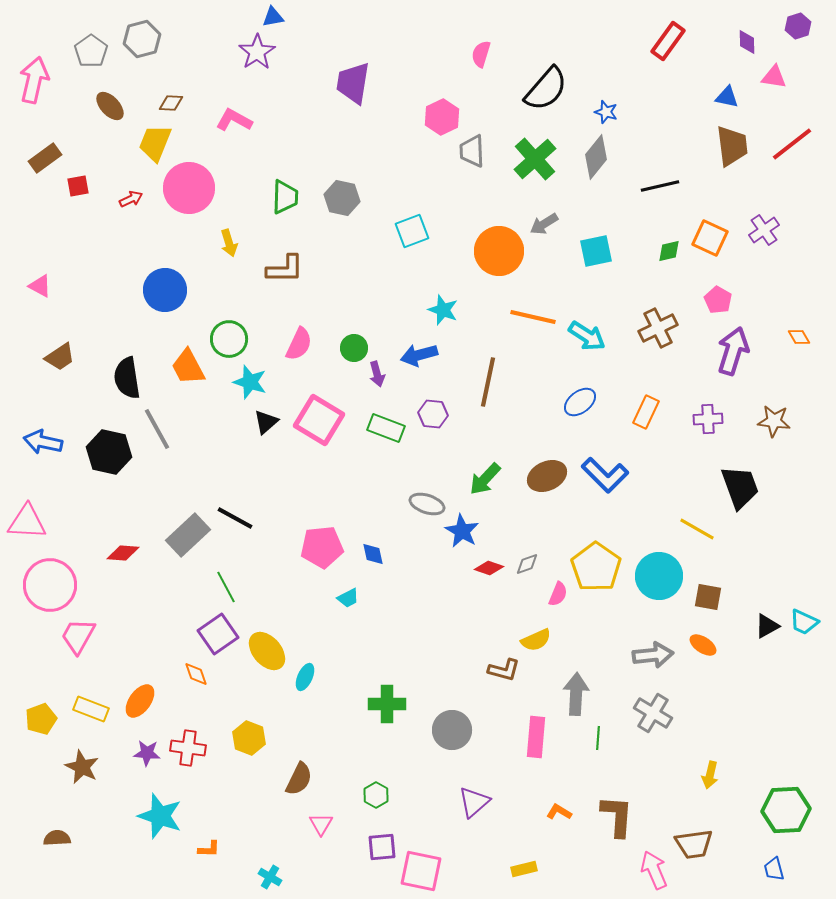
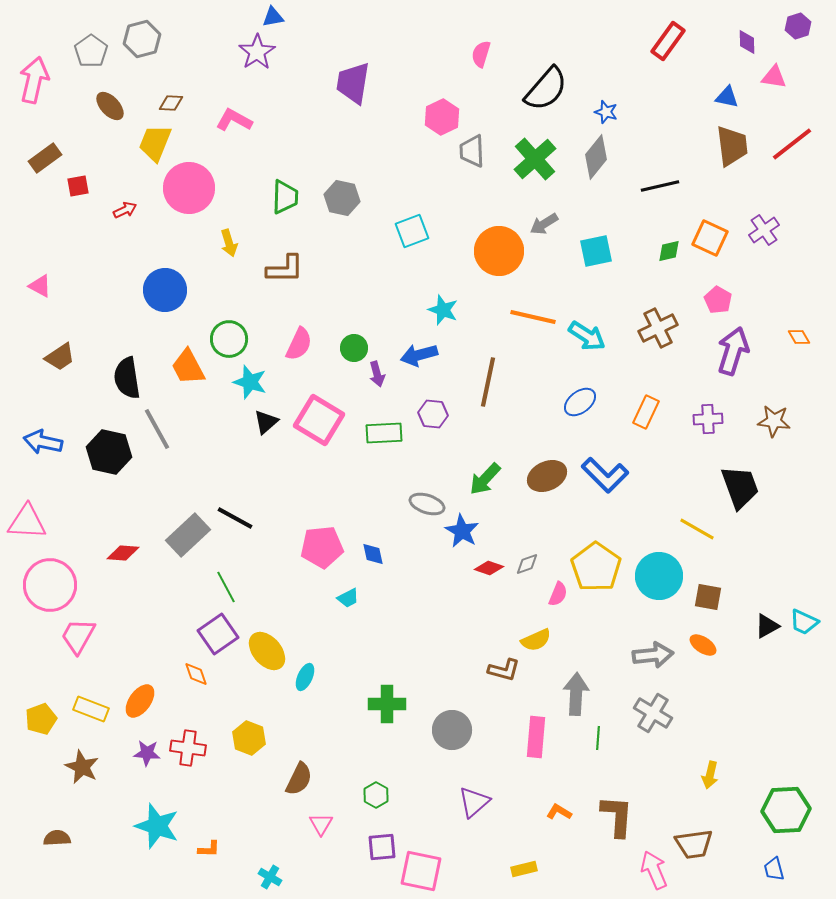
red arrow at (131, 199): moved 6 px left, 11 px down
green rectangle at (386, 428): moved 2 px left, 5 px down; rotated 24 degrees counterclockwise
cyan star at (160, 816): moved 3 px left, 10 px down
